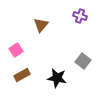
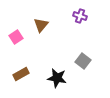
pink square: moved 13 px up
brown rectangle: moved 1 px left, 1 px up
